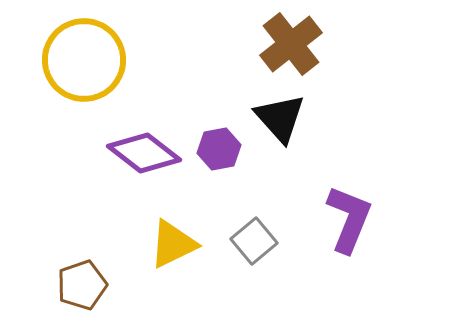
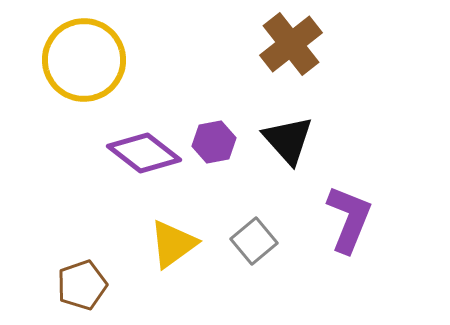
black triangle: moved 8 px right, 22 px down
purple hexagon: moved 5 px left, 7 px up
yellow triangle: rotated 10 degrees counterclockwise
